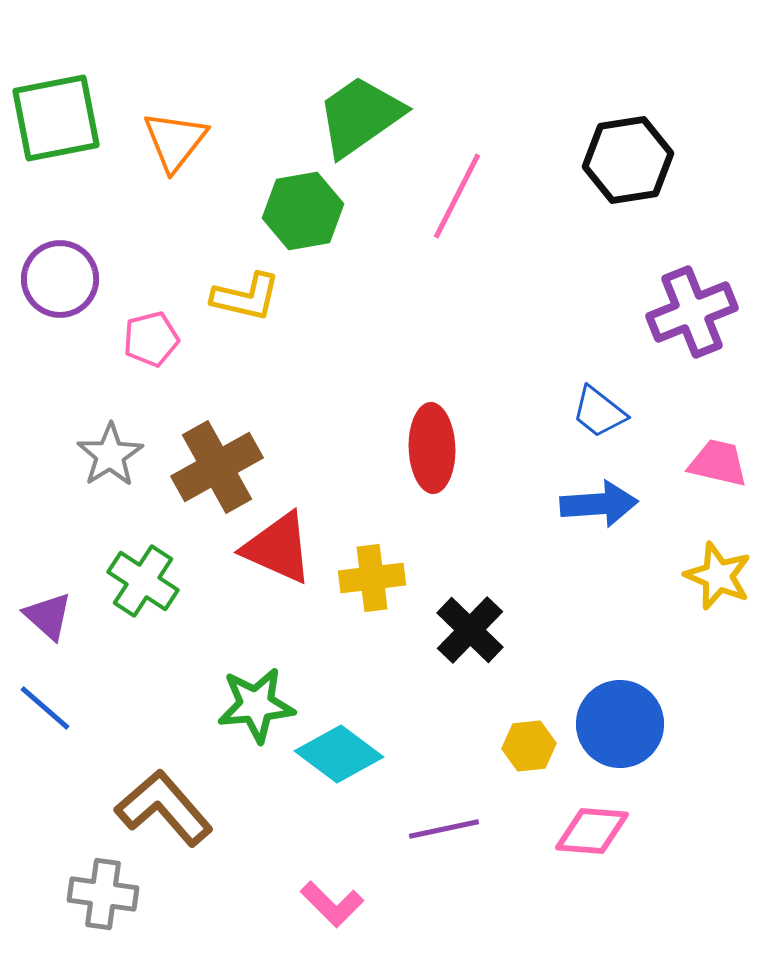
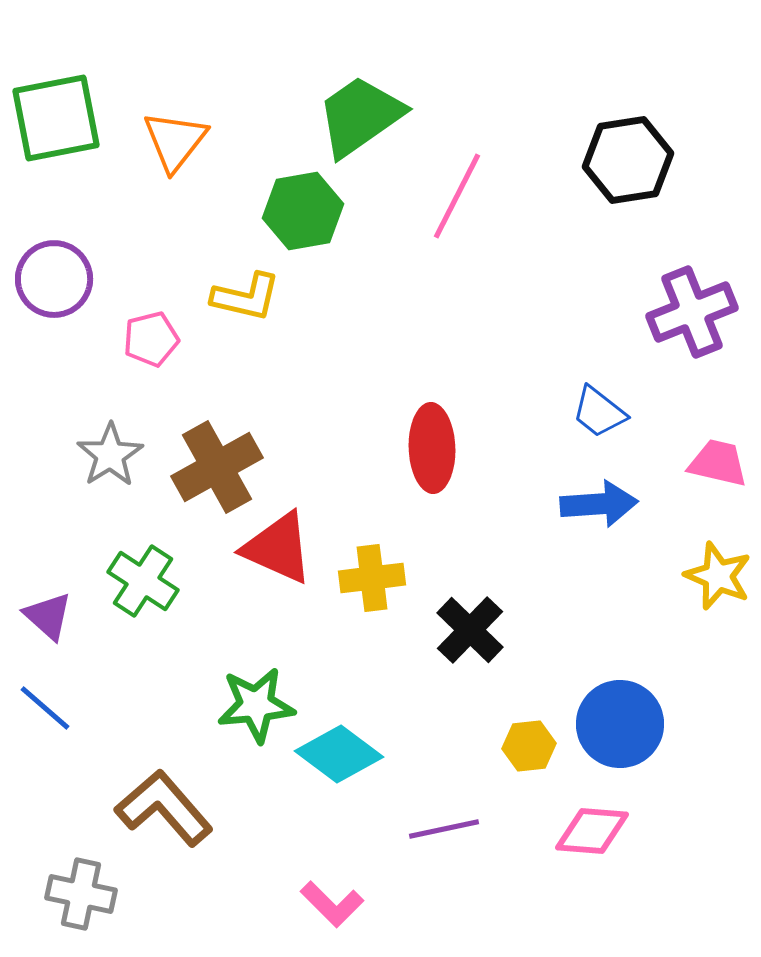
purple circle: moved 6 px left
gray cross: moved 22 px left; rotated 4 degrees clockwise
